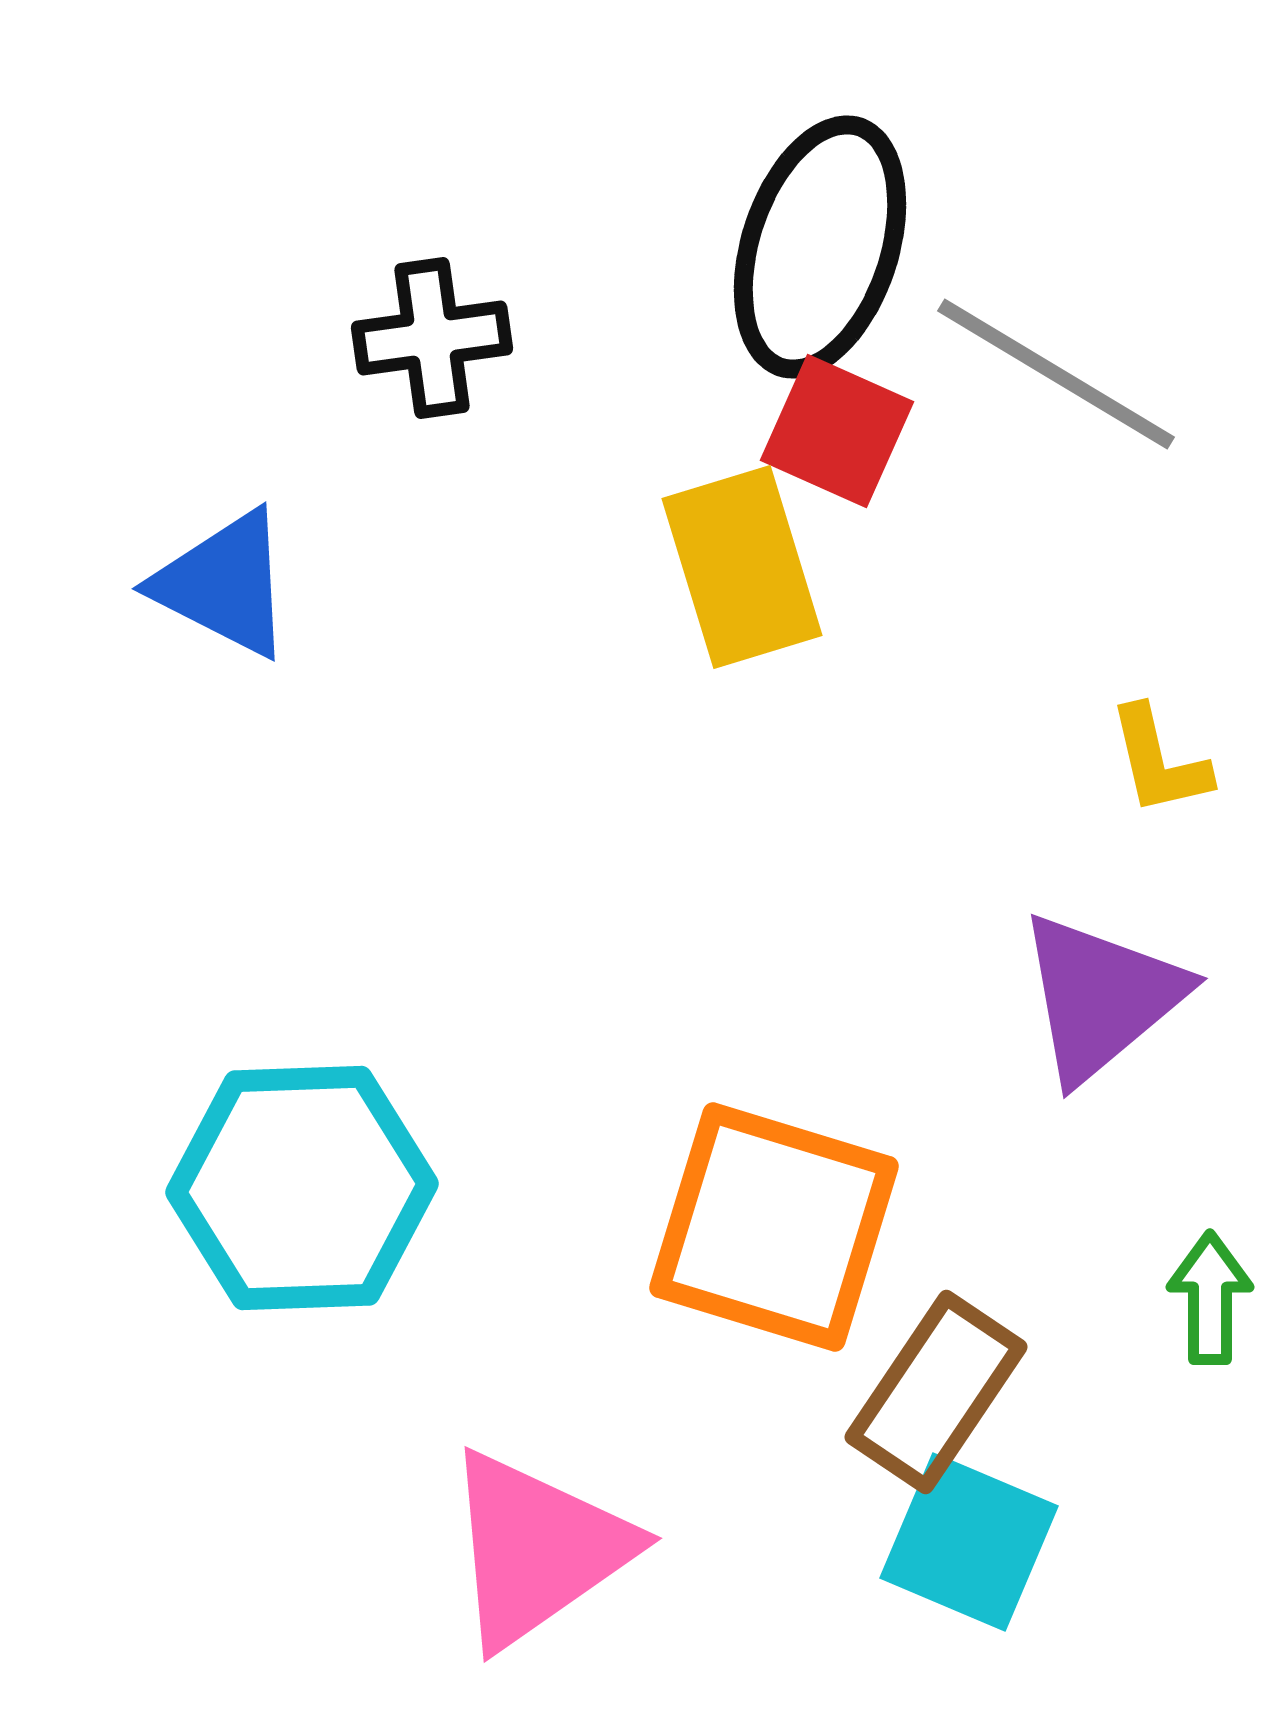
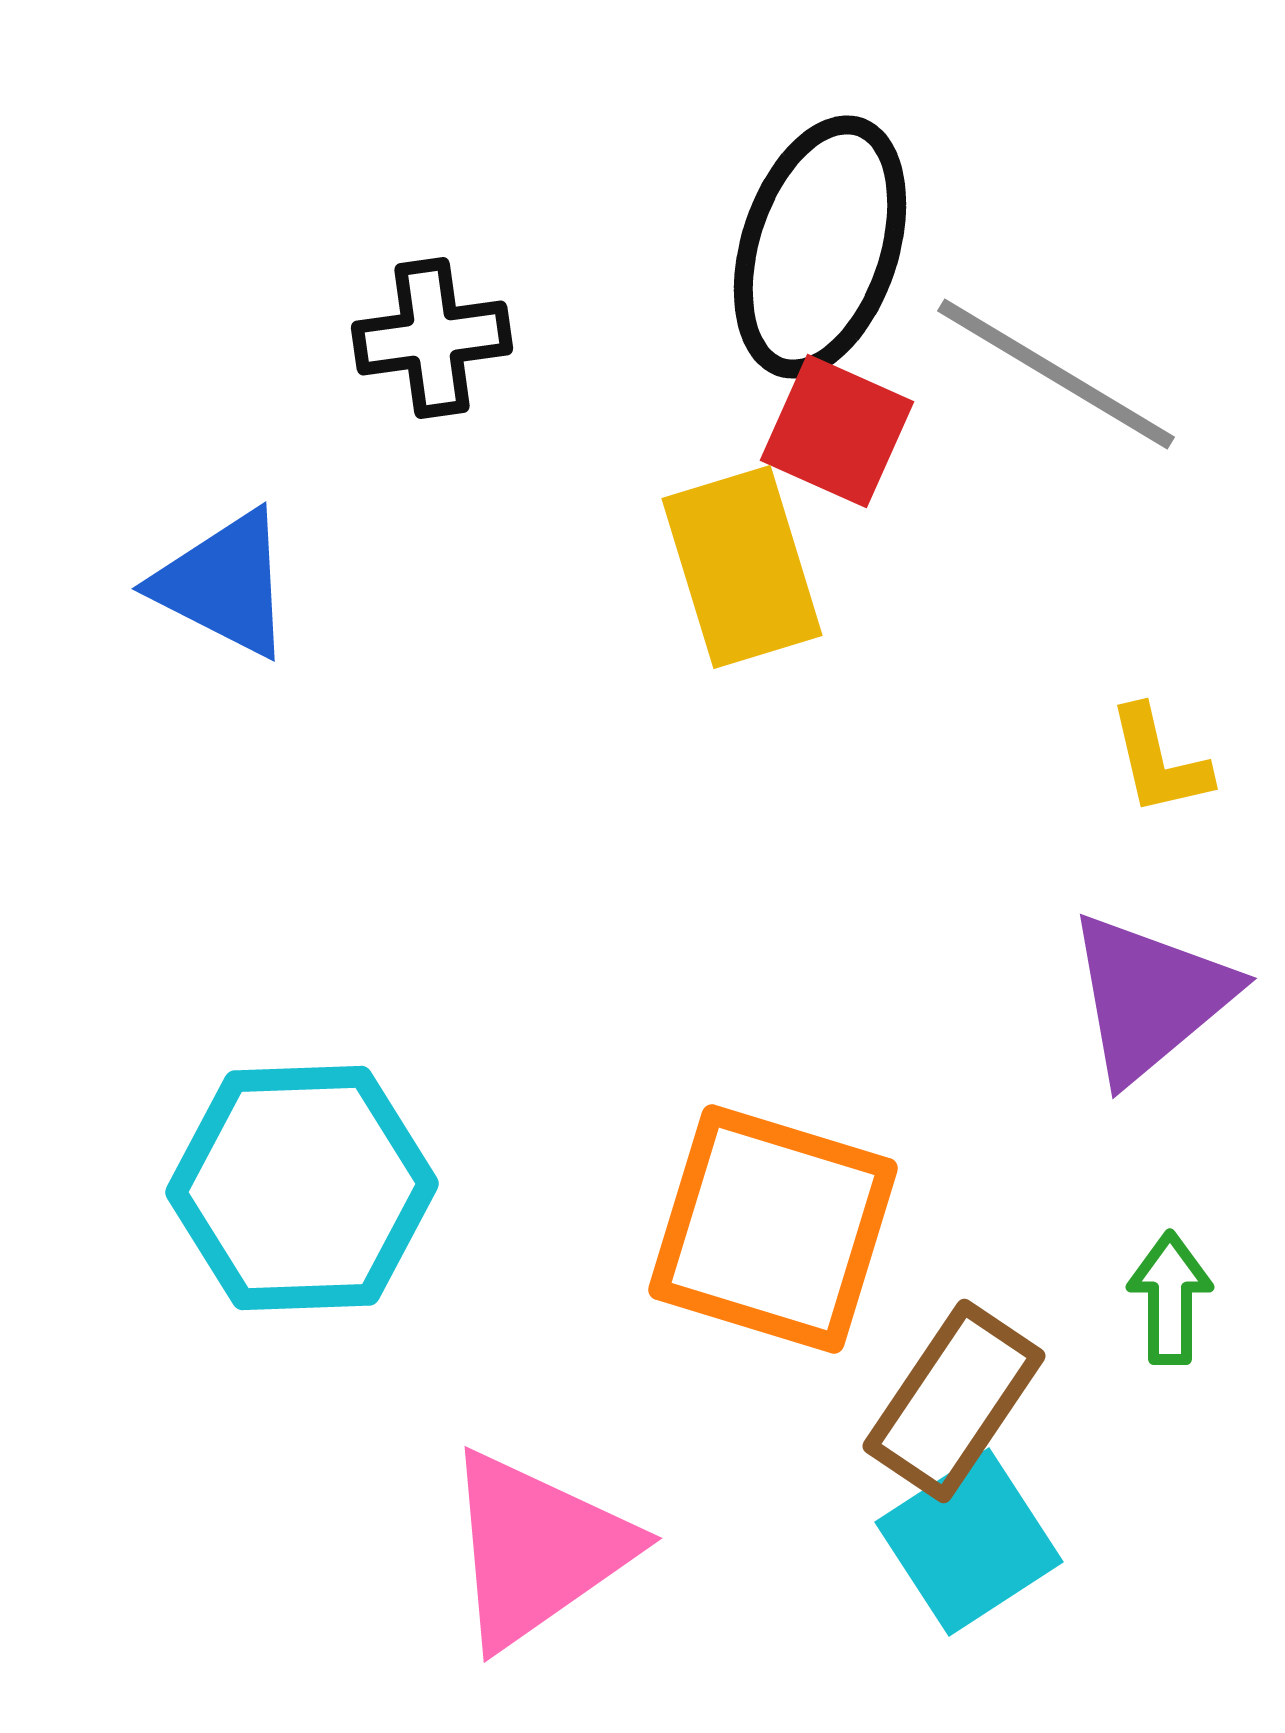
purple triangle: moved 49 px right
orange square: moved 1 px left, 2 px down
green arrow: moved 40 px left
brown rectangle: moved 18 px right, 9 px down
cyan square: rotated 34 degrees clockwise
